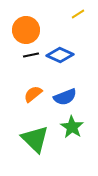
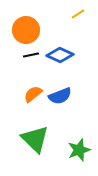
blue semicircle: moved 5 px left, 1 px up
green star: moved 7 px right, 23 px down; rotated 20 degrees clockwise
